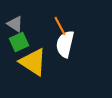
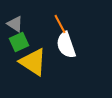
orange line: moved 2 px up
white semicircle: moved 1 px right, 1 px down; rotated 32 degrees counterclockwise
